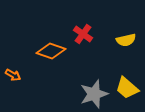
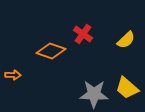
yellow semicircle: rotated 30 degrees counterclockwise
orange arrow: rotated 28 degrees counterclockwise
gray star: rotated 20 degrees clockwise
